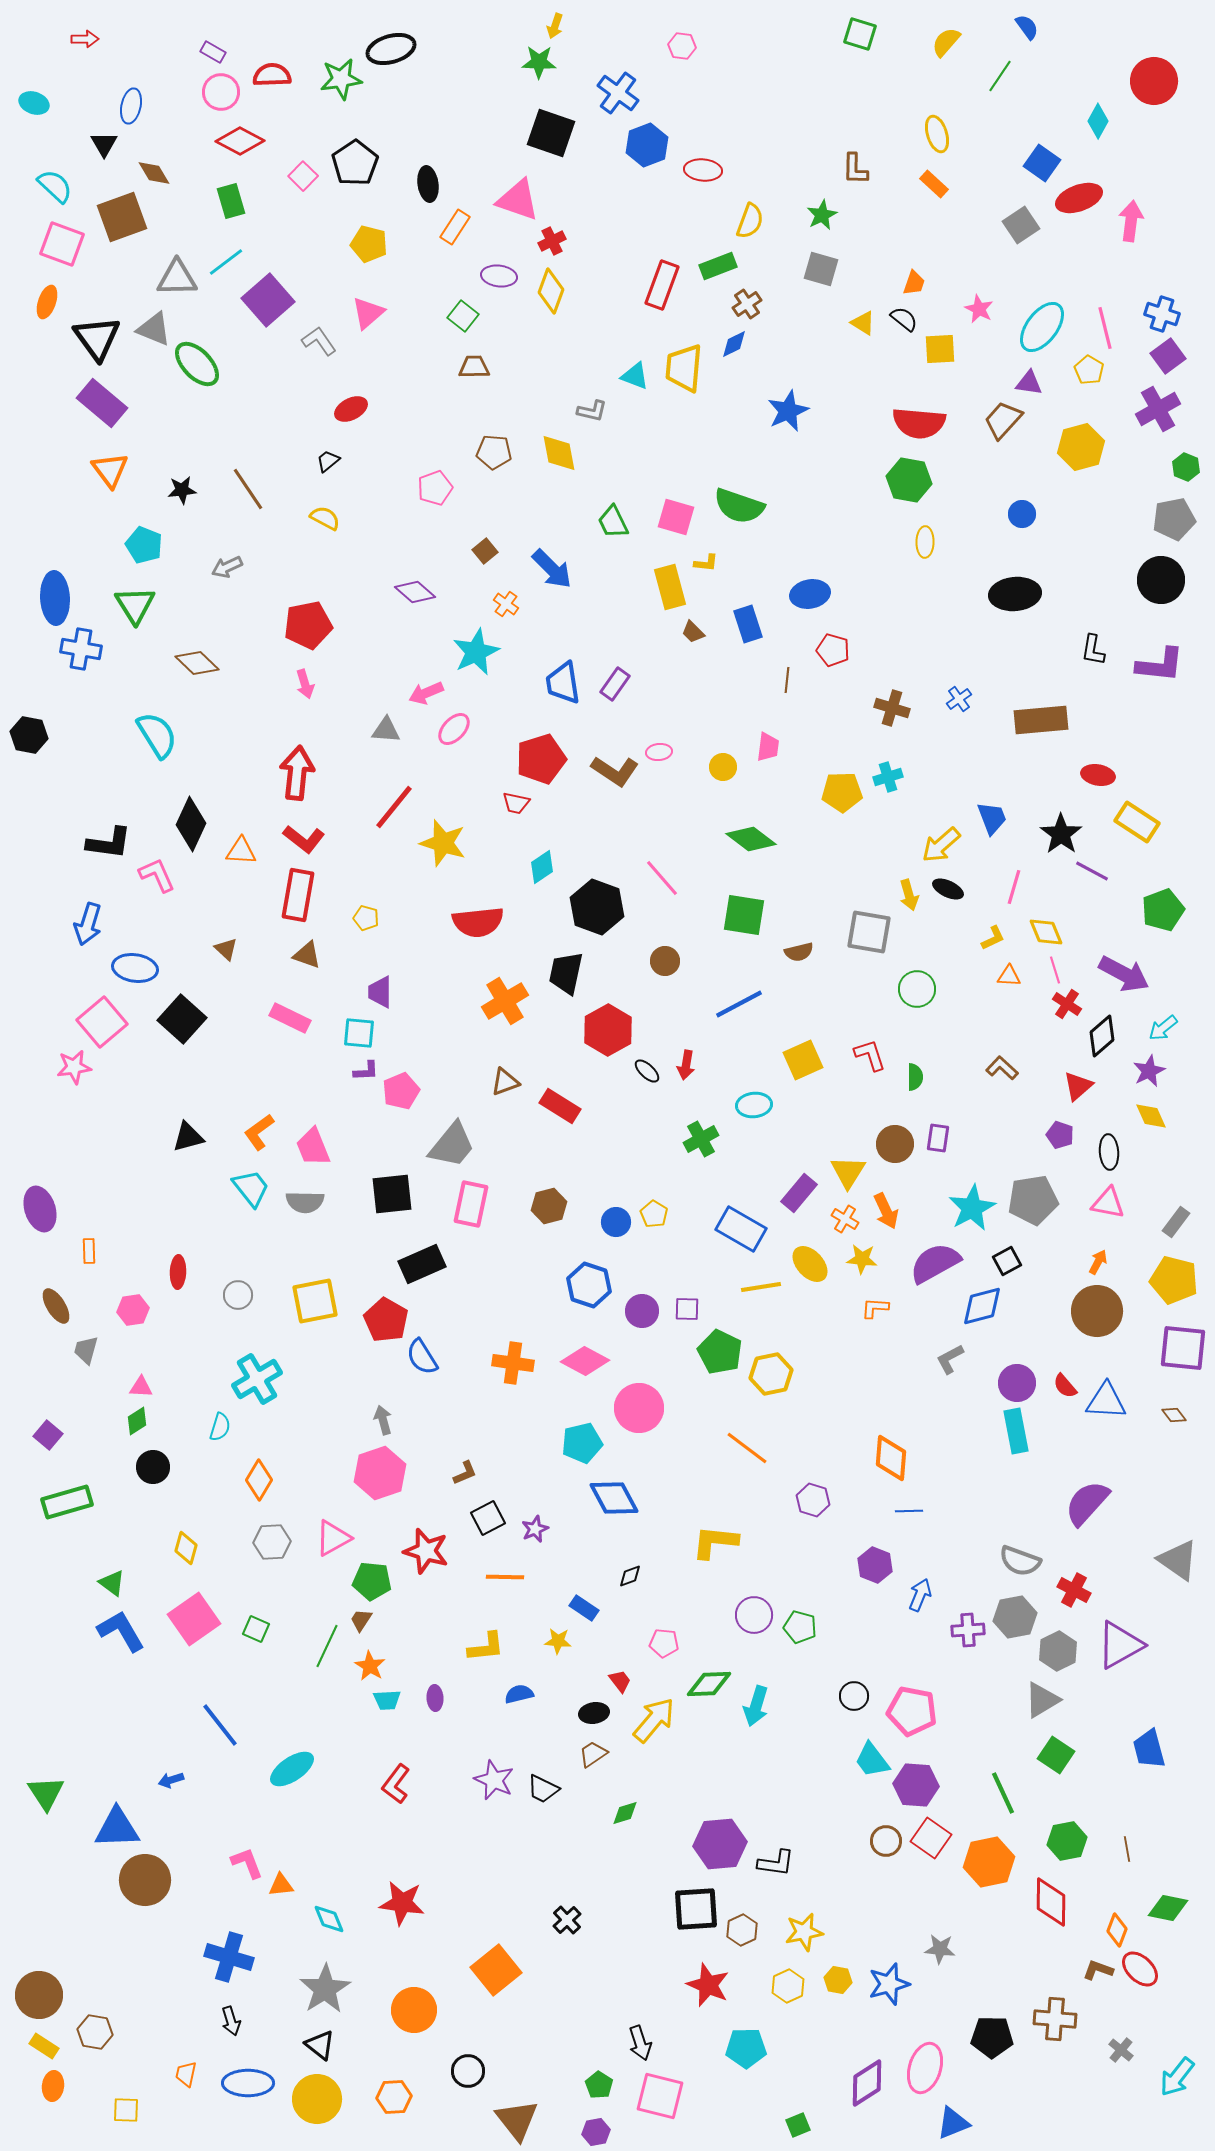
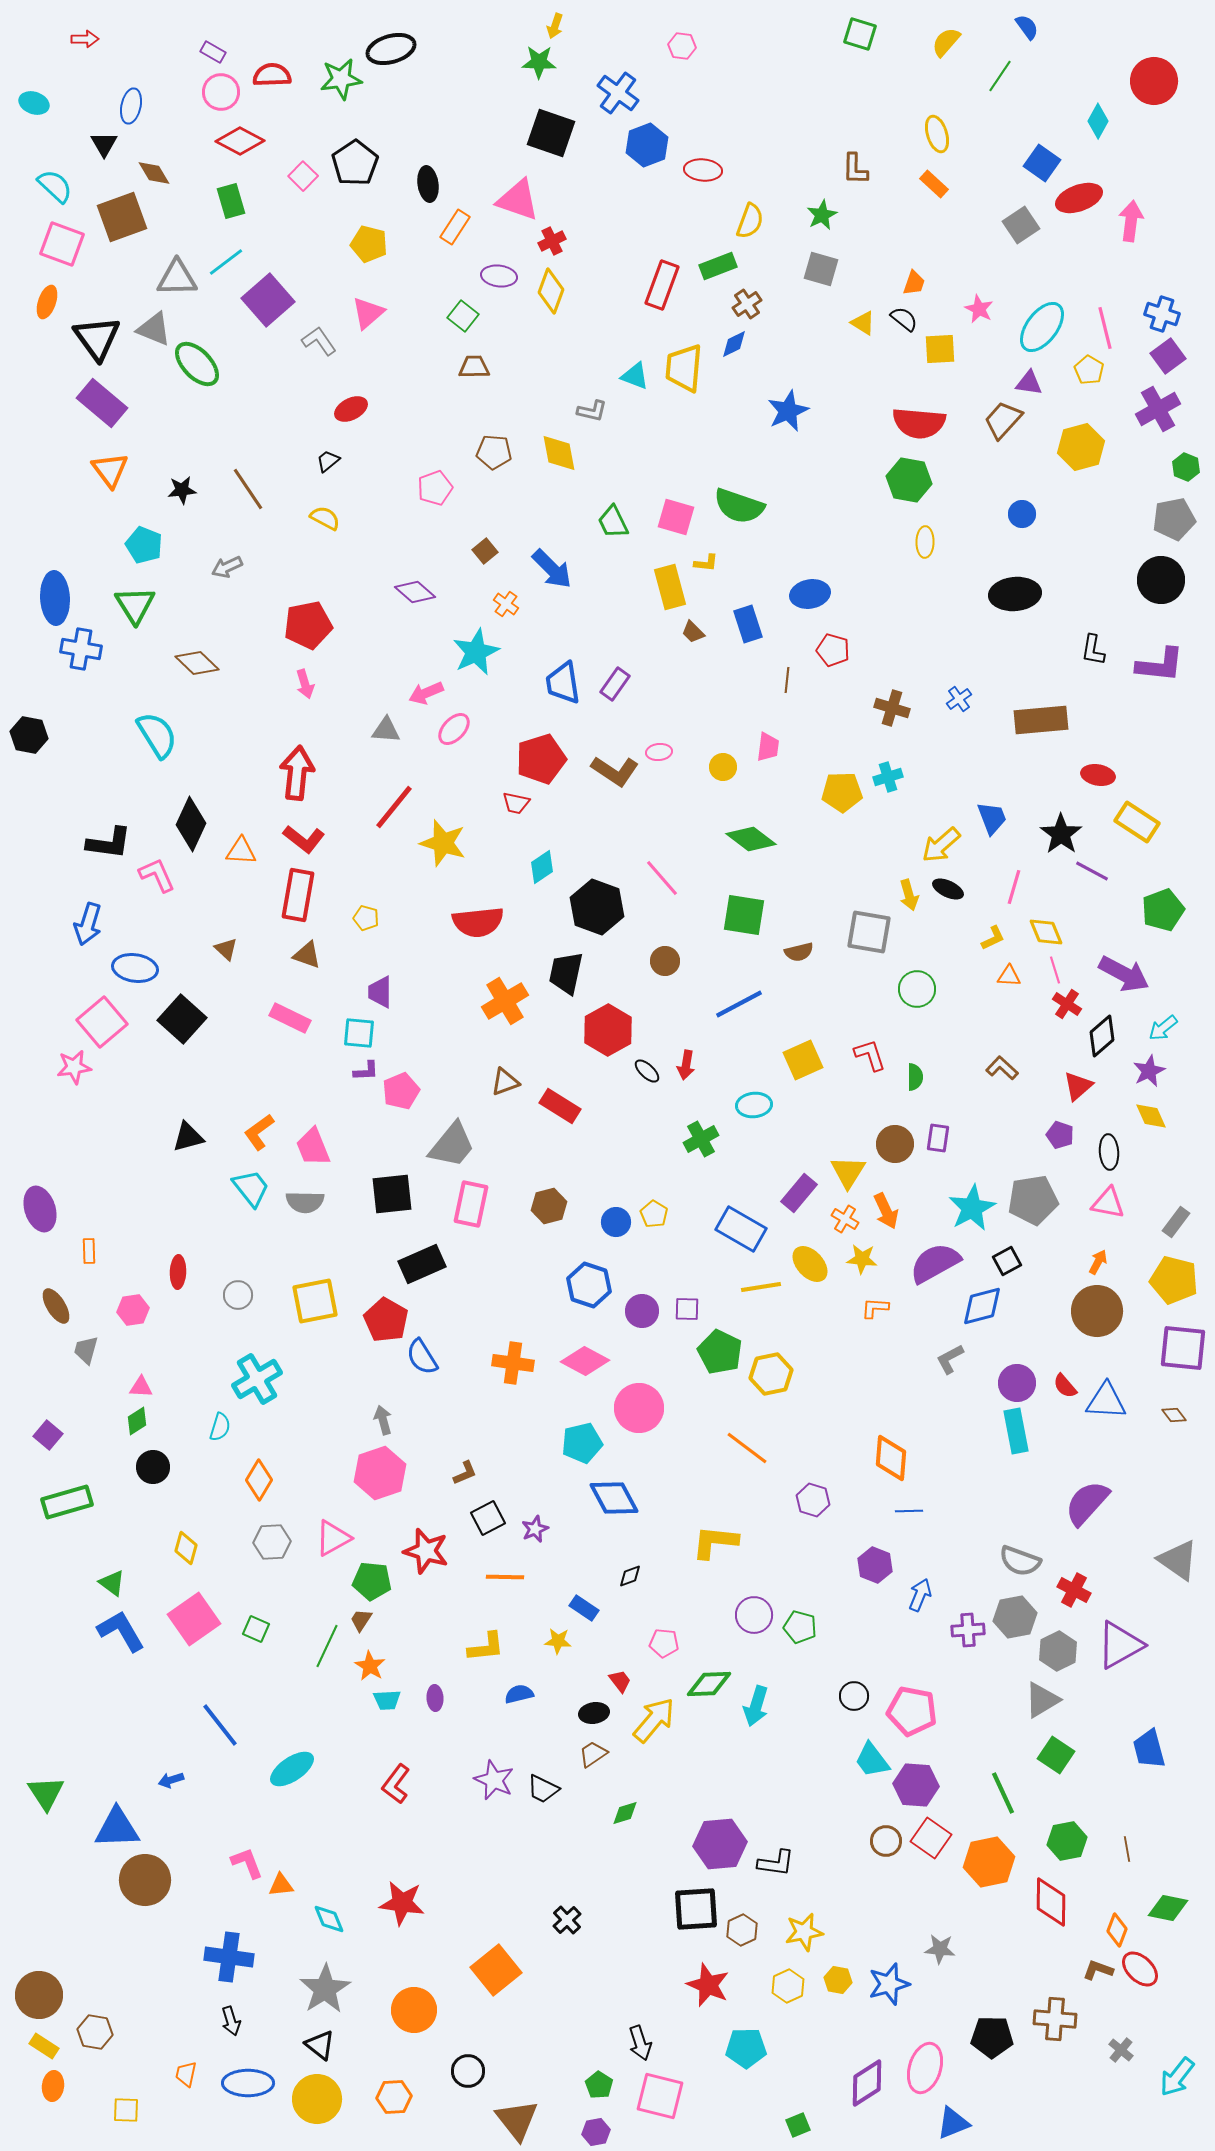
blue cross at (229, 1957): rotated 9 degrees counterclockwise
